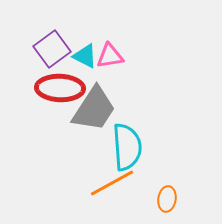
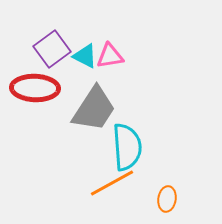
red ellipse: moved 25 px left
